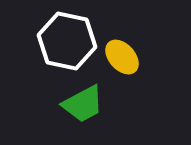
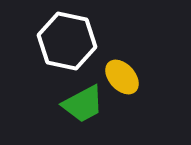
yellow ellipse: moved 20 px down
